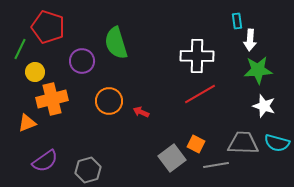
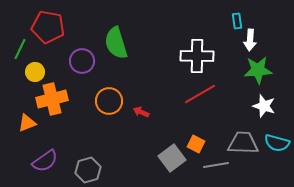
red pentagon: rotated 8 degrees counterclockwise
